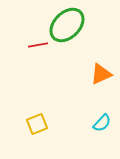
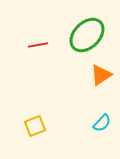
green ellipse: moved 20 px right, 10 px down
orange triangle: moved 1 px down; rotated 10 degrees counterclockwise
yellow square: moved 2 px left, 2 px down
